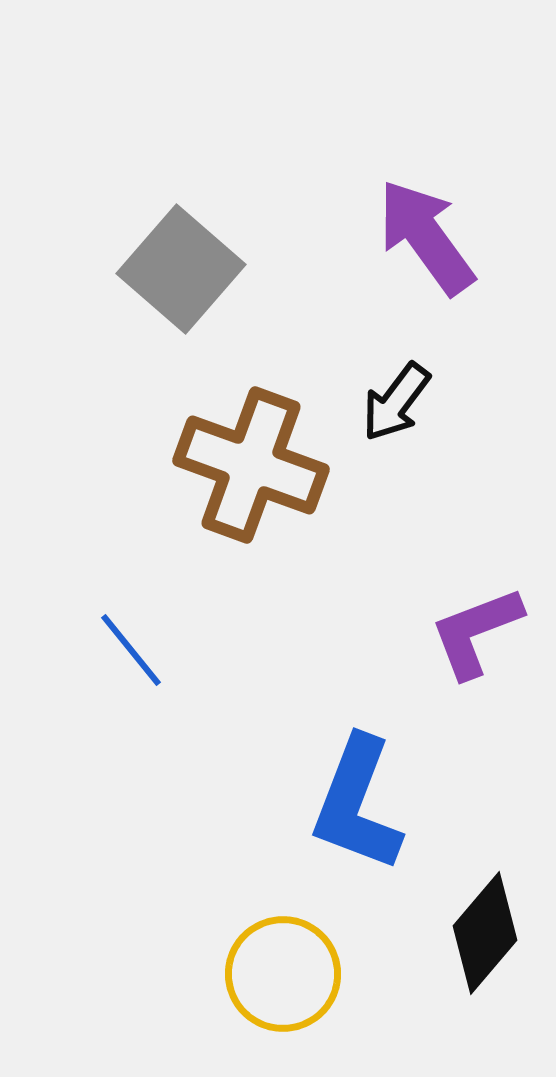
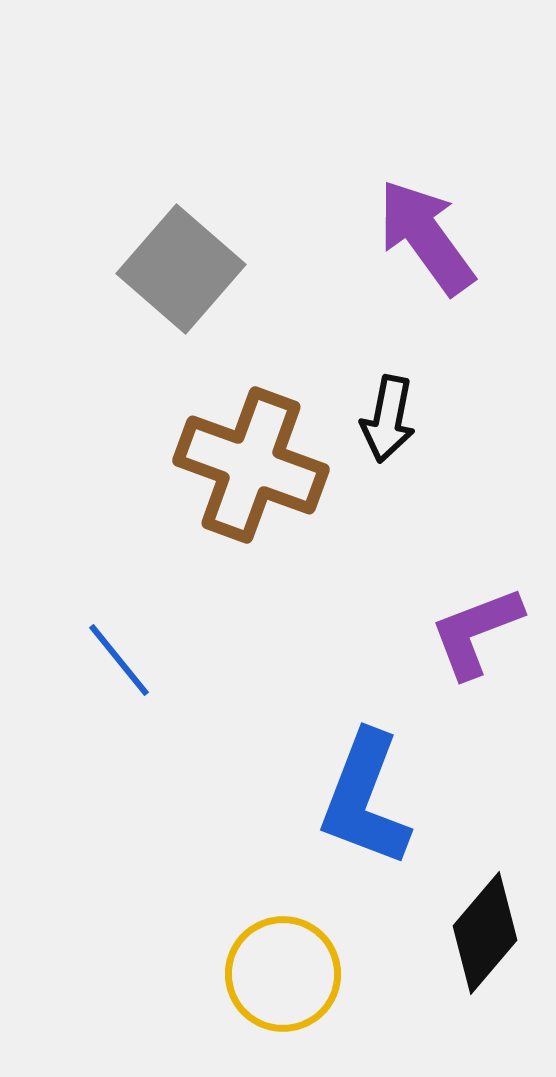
black arrow: moved 8 px left, 17 px down; rotated 26 degrees counterclockwise
blue line: moved 12 px left, 10 px down
blue L-shape: moved 8 px right, 5 px up
